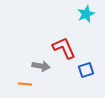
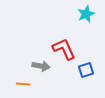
red L-shape: moved 1 px down
orange line: moved 2 px left
